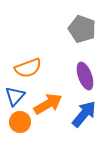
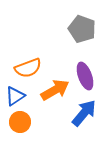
blue triangle: rotated 15 degrees clockwise
orange arrow: moved 7 px right, 14 px up
blue arrow: moved 1 px up
